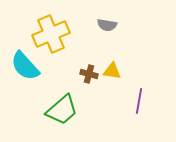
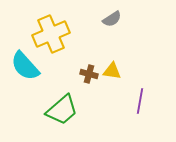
gray semicircle: moved 5 px right, 6 px up; rotated 42 degrees counterclockwise
purple line: moved 1 px right
